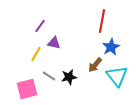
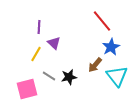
red line: rotated 50 degrees counterclockwise
purple line: moved 1 px left, 1 px down; rotated 32 degrees counterclockwise
purple triangle: rotated 32 degrees clockwise
